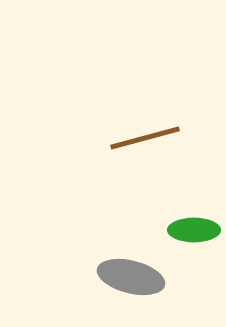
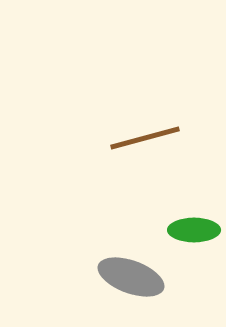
gray ellipse: rotated 6 degrees clockwise
